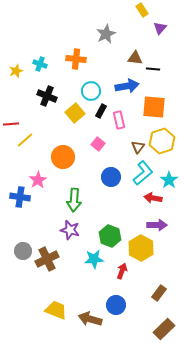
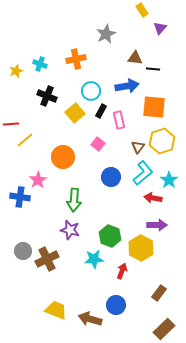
orange cross at (76, 59): rotated 18 degrees counterclockwise
